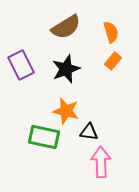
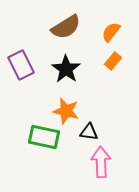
orange semicircle: rotated 125 degrees counterclockwise
black star: rotated 16 degrees counterclockwise
